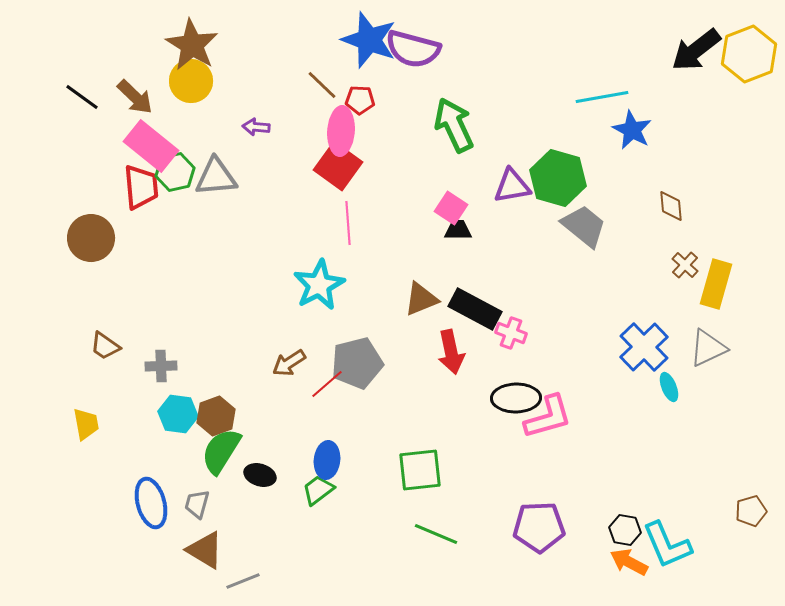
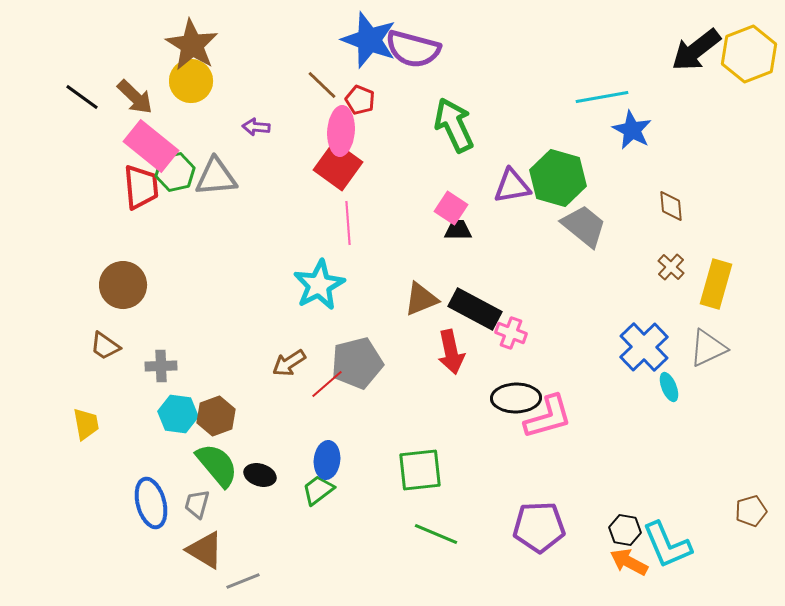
red pentagon at (360, 100): rotated 20 degrees clockwise
brown circle at (91, 238): moved 32 px right, 47 px down
brown cross at (685, 265): moved 14 px left, 2 px down
green semicircle at (221, 451): moved 4 px left, 14 px down; rotated 108 degrees clockwise
